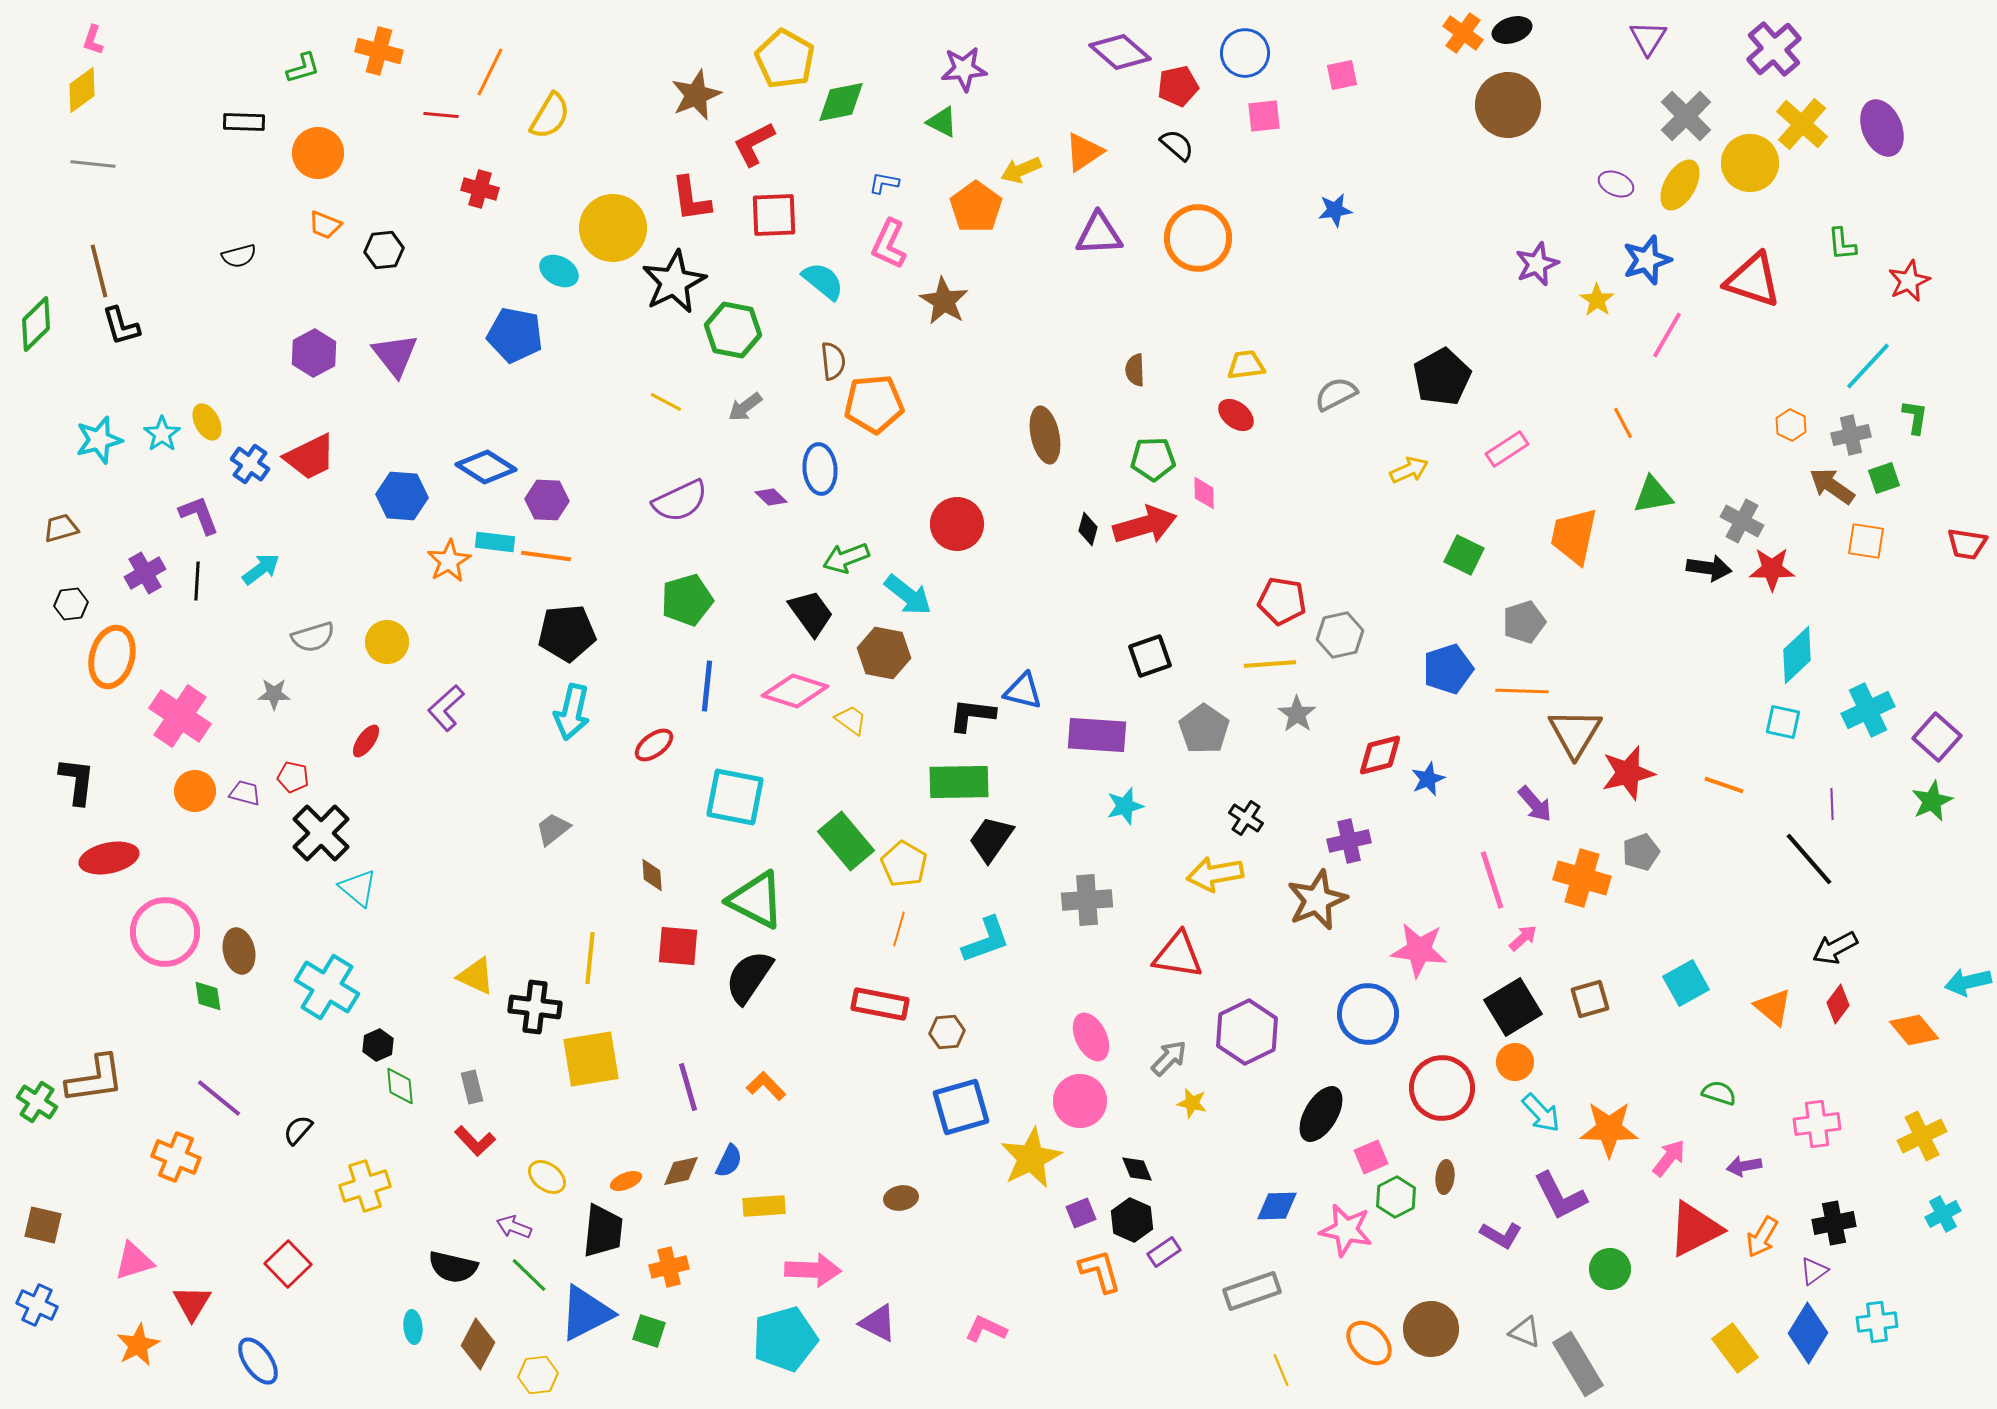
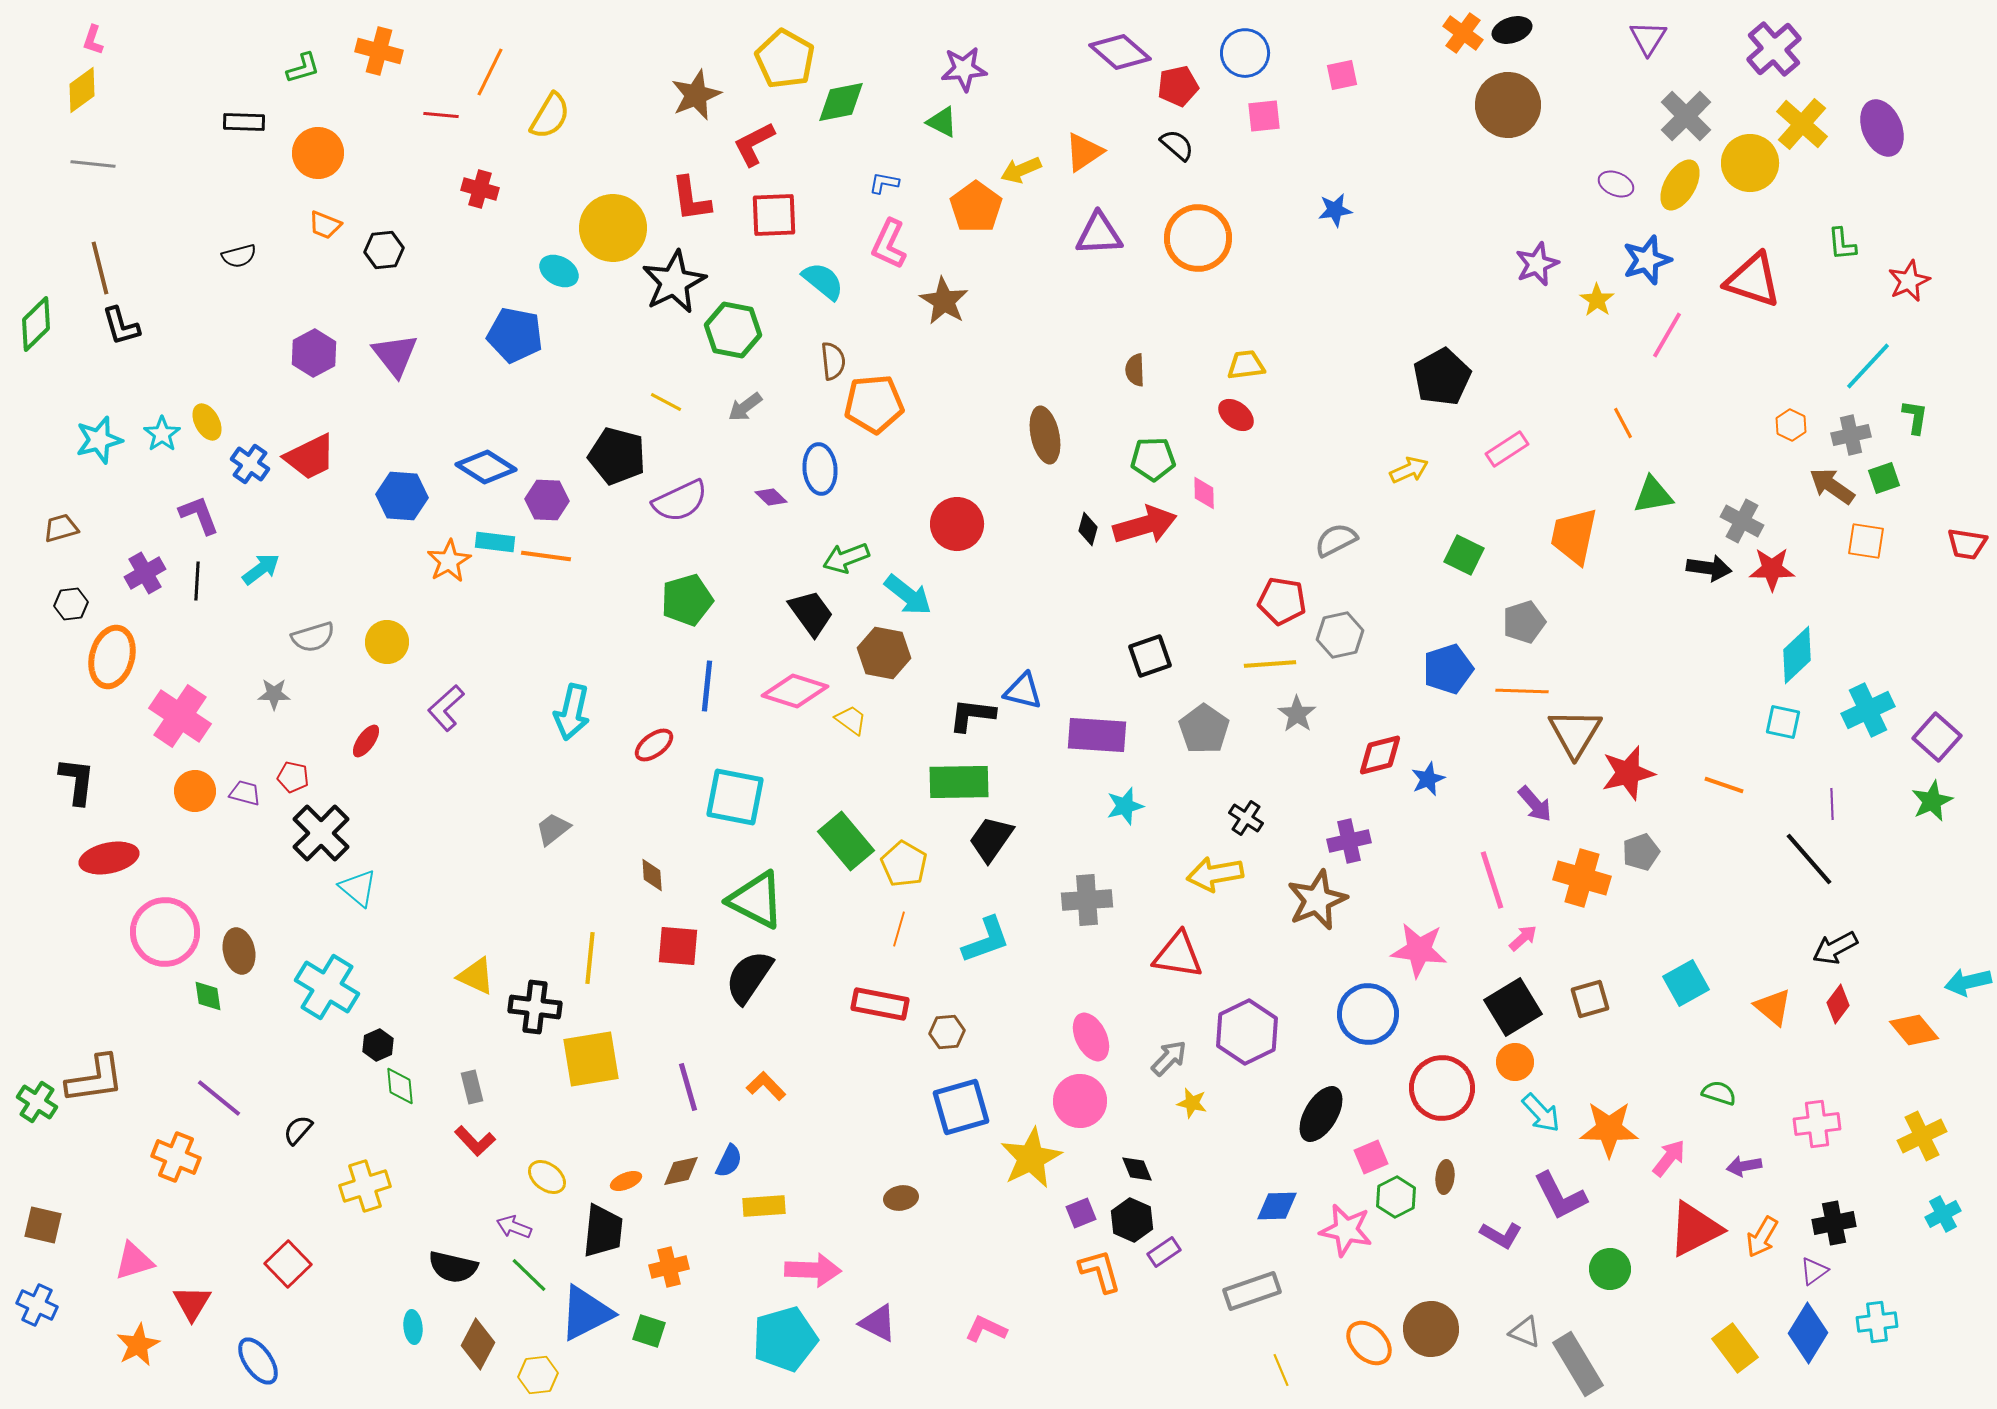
brown line at (99, 271): moved 1 px right, 3 px up
gray semicircle at (1336, 394): moved 146 px down
black pentagon at (567, 633): moved 50 px right, 177 px up; rotated 20 degrees clockwise
